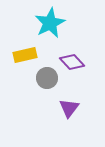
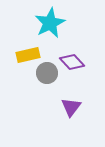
yellow rectangle: moved 3 px right
gray circle: moved 5 px up
purple triangle: moved 2 px right, 1 px up
